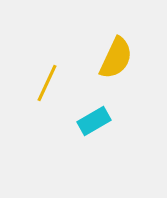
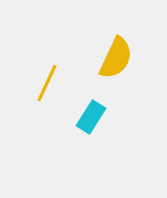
cyan rectangle: moved 3 px left, 4 px up; rotated 28 degrees counterclockwise
